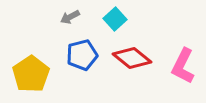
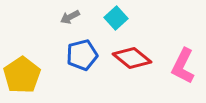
cyan square: moved 1 px right, 1 px up
yellow pentagon: moved 9 px left, 1 px down
